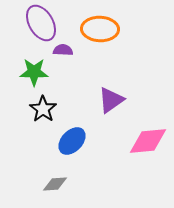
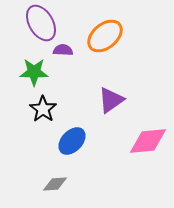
orange ellipse: moved 5 px right, 7 px down; rotated 42 degrees counterclockwise
